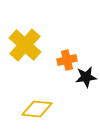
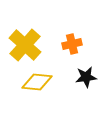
orange cross: moved 5 px right, 16 px up
yellow diamond: moved 27 px up
